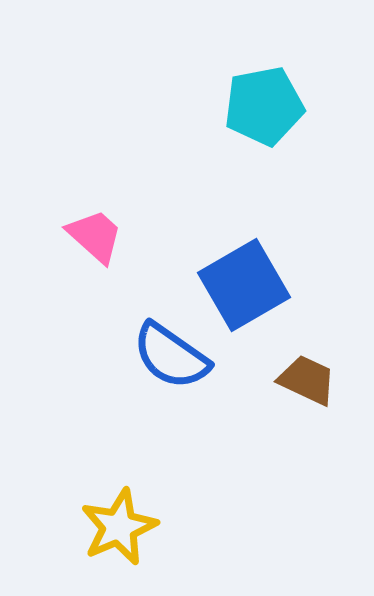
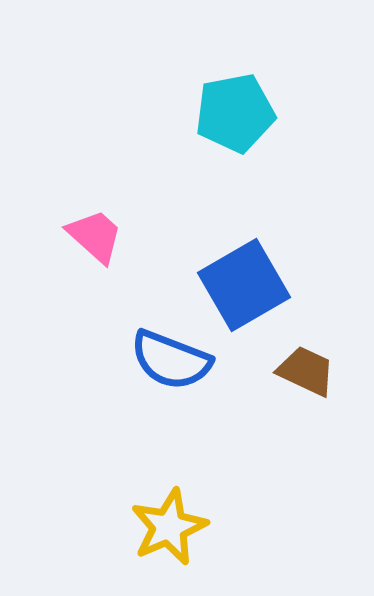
cyan pentagon: moved 29 px left, 7 px down
blue semicircle: moved 4 px down; rotated 14 degrees counterclockwise
brown trapezoid: moved 1 px left, 9 px up
yellow star: moved 50 px right
